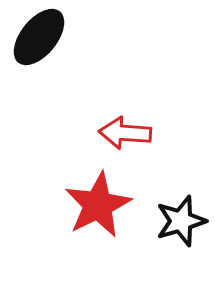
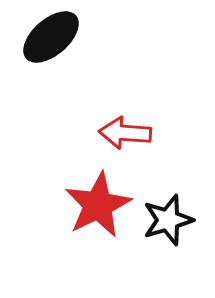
black ellipse: moved 12 px right; rotated 10 degrees clockwise
black star: moved 13 px left, 1 px up
